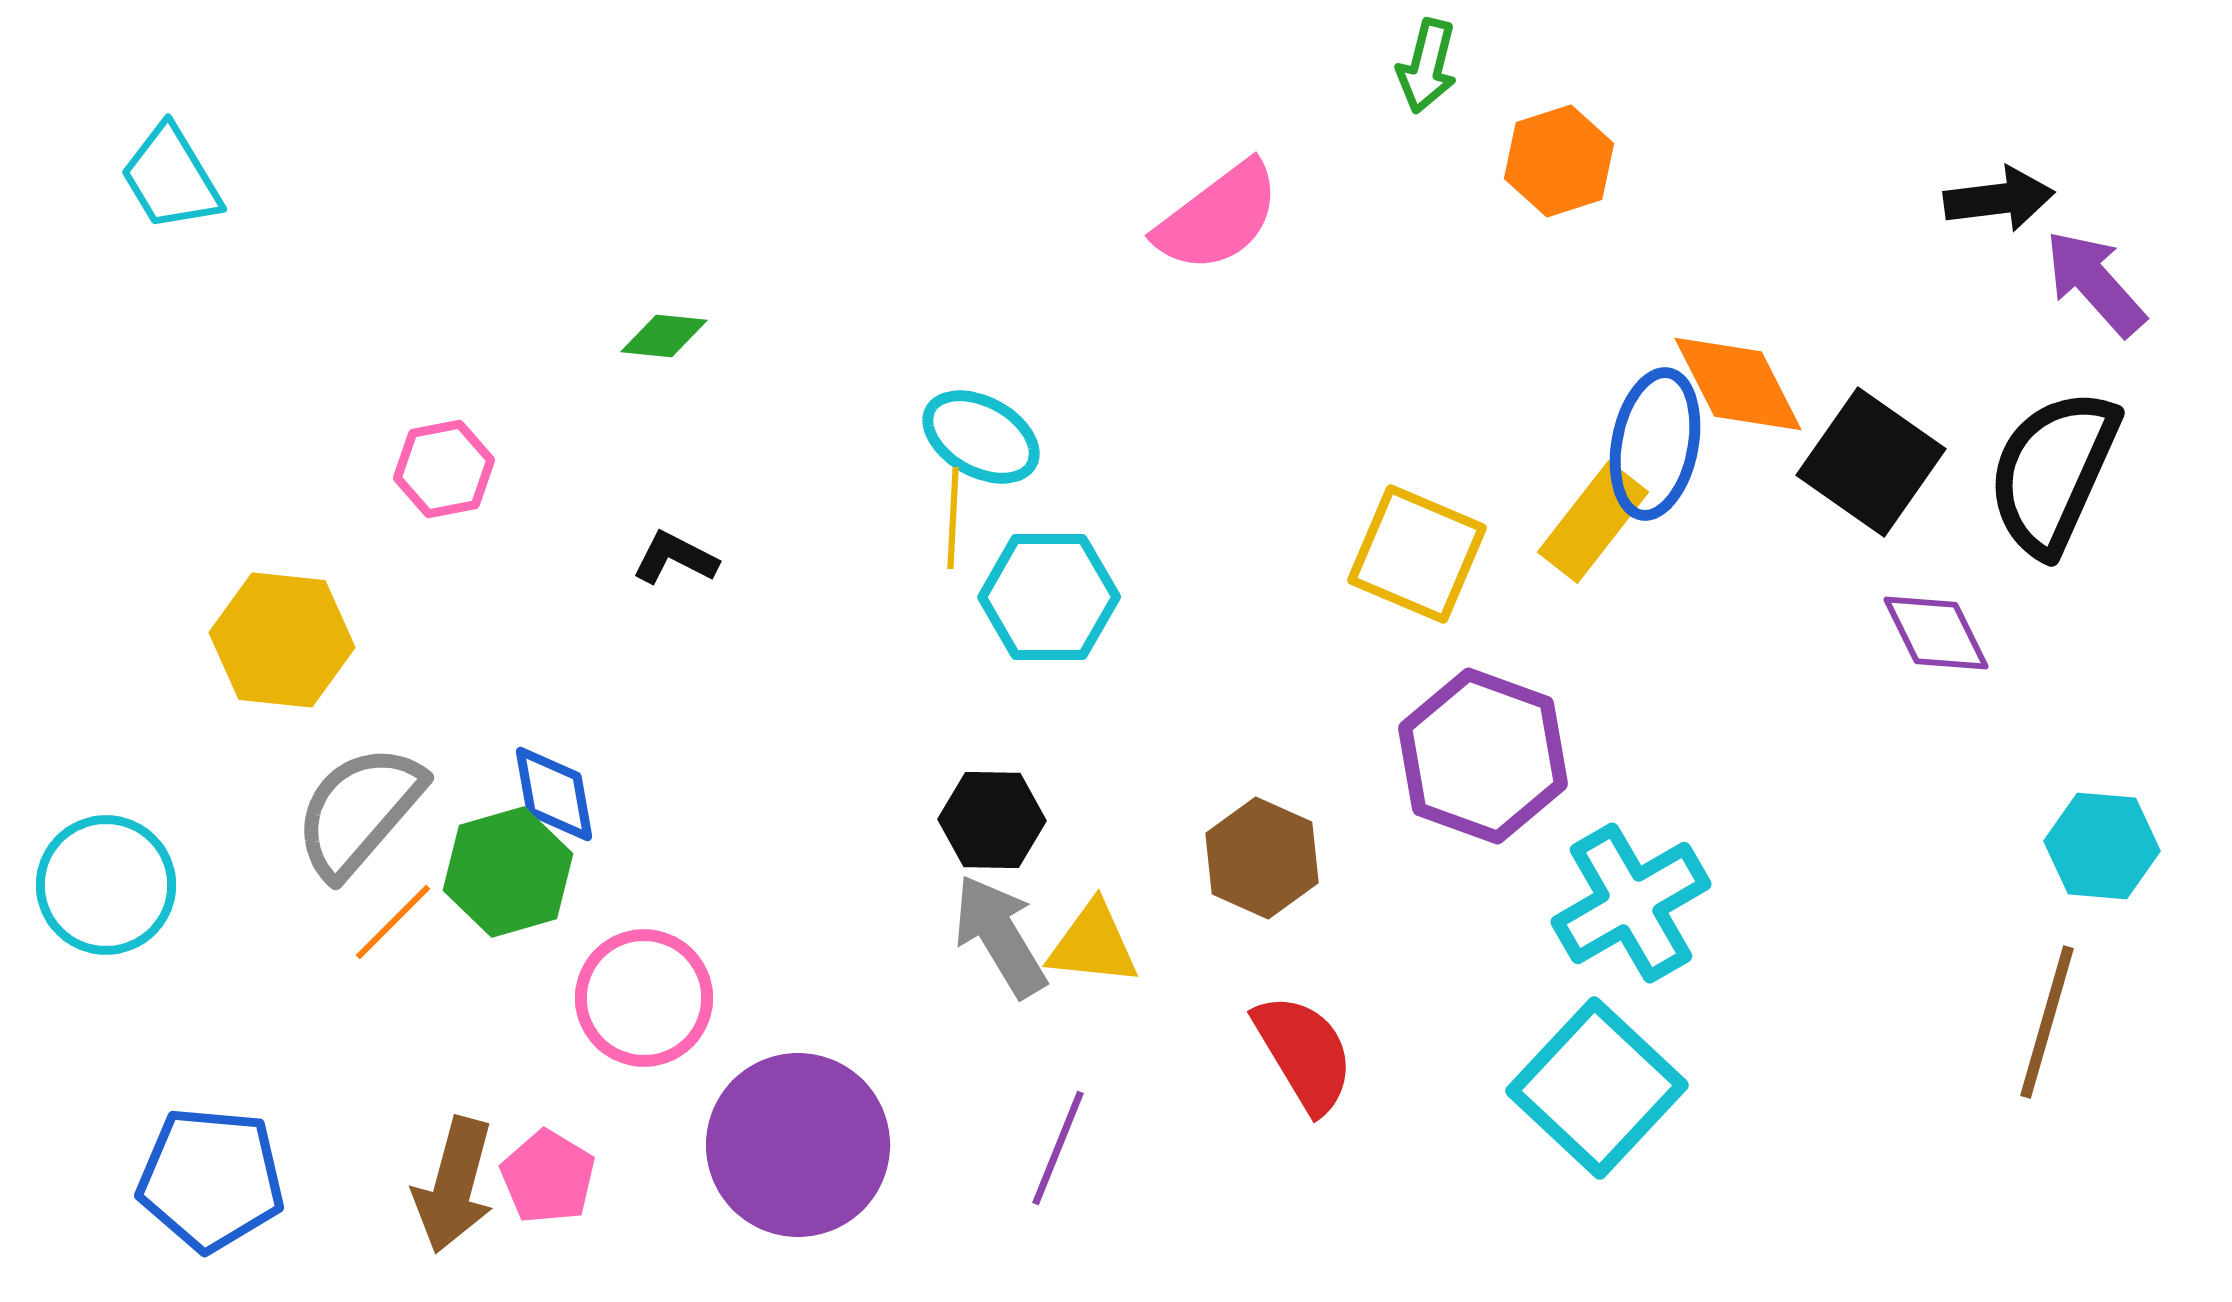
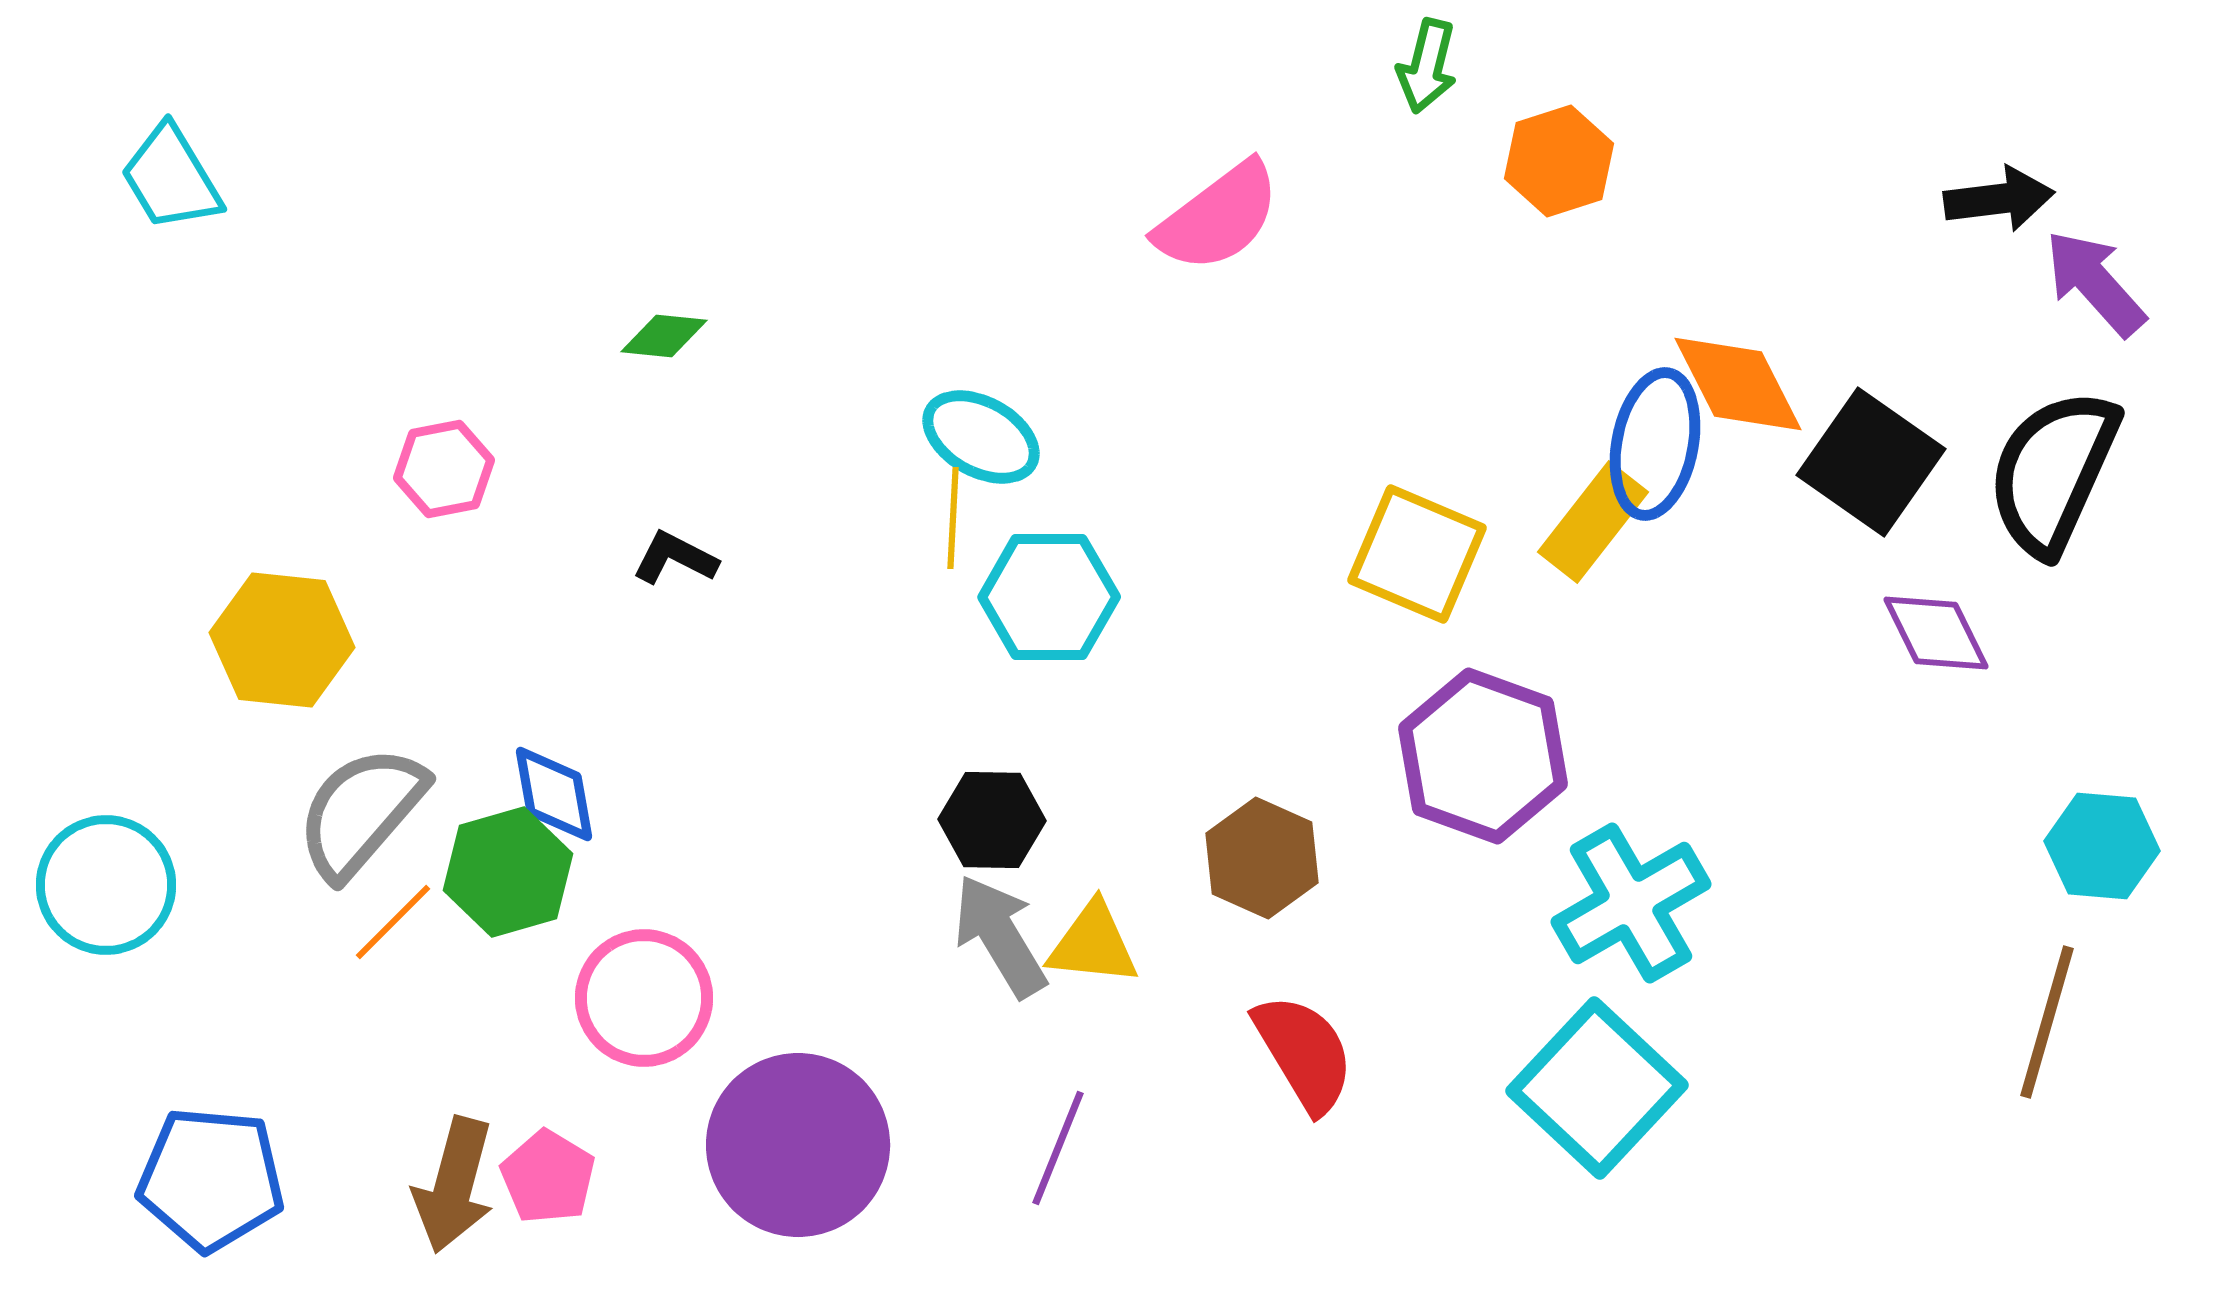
gray semicircle at (359, 811): moved 2 px right, 1 px down
